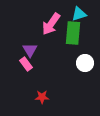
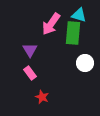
cyan triangle: moved 1 px down; rotated 35 degrees clockwise
pink rectangle: moved 4 px right, 9 px down
red star: rotated 24 degrees clockwise
